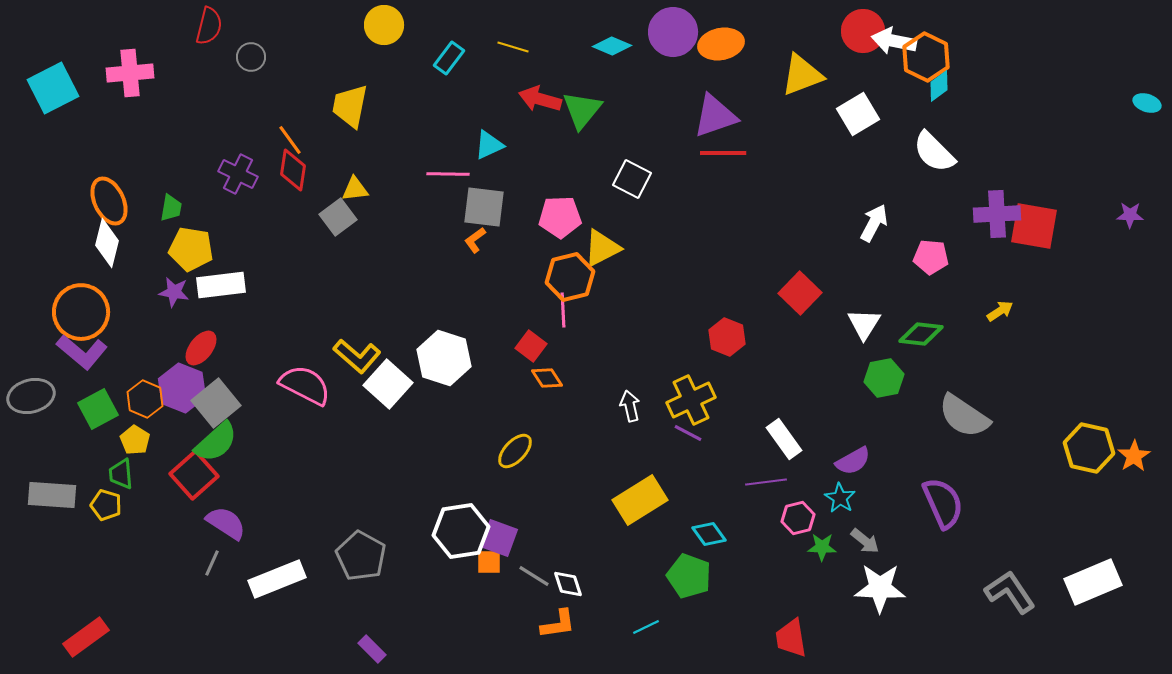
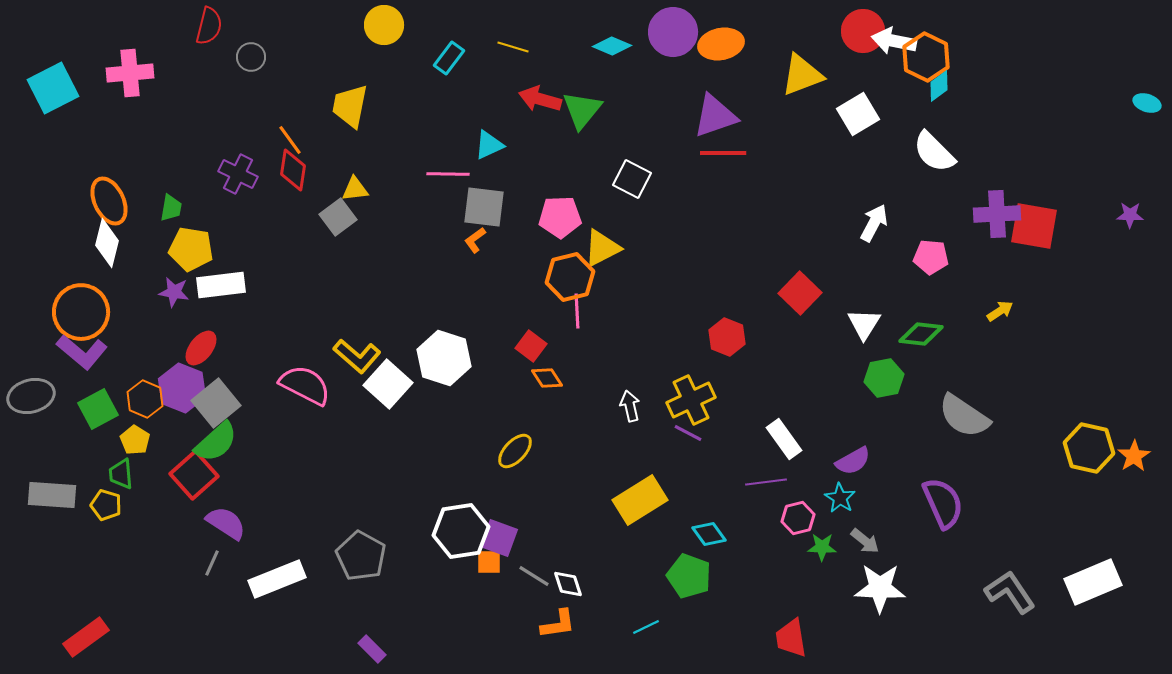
pink line at (563, 310): moved 14 px right, 1 px down
